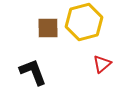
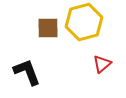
black L-shape: moved 6 px left
